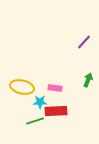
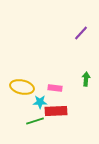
purple line: moved 3 px left, 9 px up
green arrow: moved 2 px left, 1 px up; rotated 16 degrees counterclockwise
